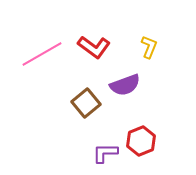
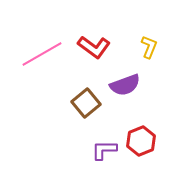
purple L-shape: moved 1 px left, 3 px up
